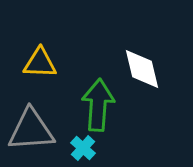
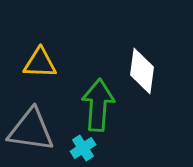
white diamond: moved 2 px down; rotated 21 degrees clockwise
gray triangle: rotated 12 degrees clockwise
cyan cross: rotated 15 degrees clockwise
